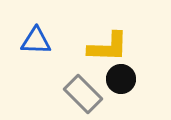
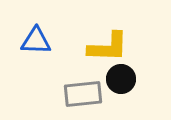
gray rectangle: rotated 51 degrees counterclockwise
